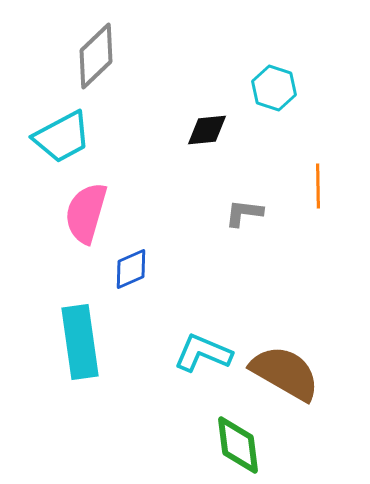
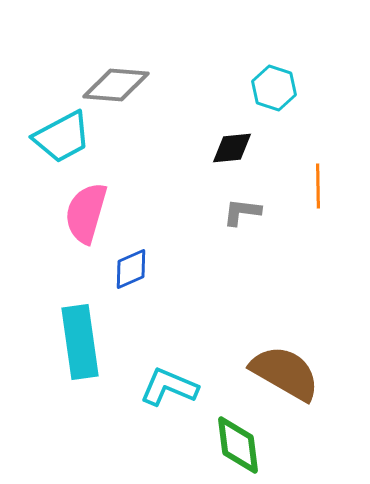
gray diamond: moved 20 px right, 29 px down; rotated 48 degrees clockwise
black diamond: moved 25 px right, 18 px down
gray L-shape: moved 2 px left, 1 px up
cyan L-shape: moved 34 px left, 34 px down
